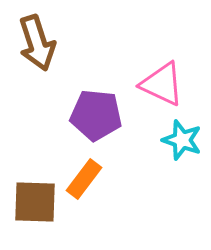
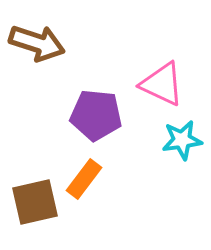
brown arrow: rotated 54 degrees counterclockwise
cyan star: rotated 27 degrees counterclockwise
brown square: rotated 15 degrees counterclockwise
